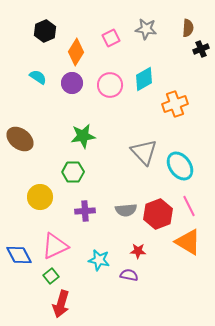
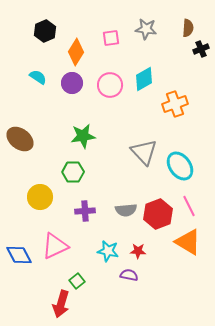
pink square: rotated 18 degrees clockwise
cyan star: moved 9 px right, 9 px up
green square: moved 26 px right, 5 px down
